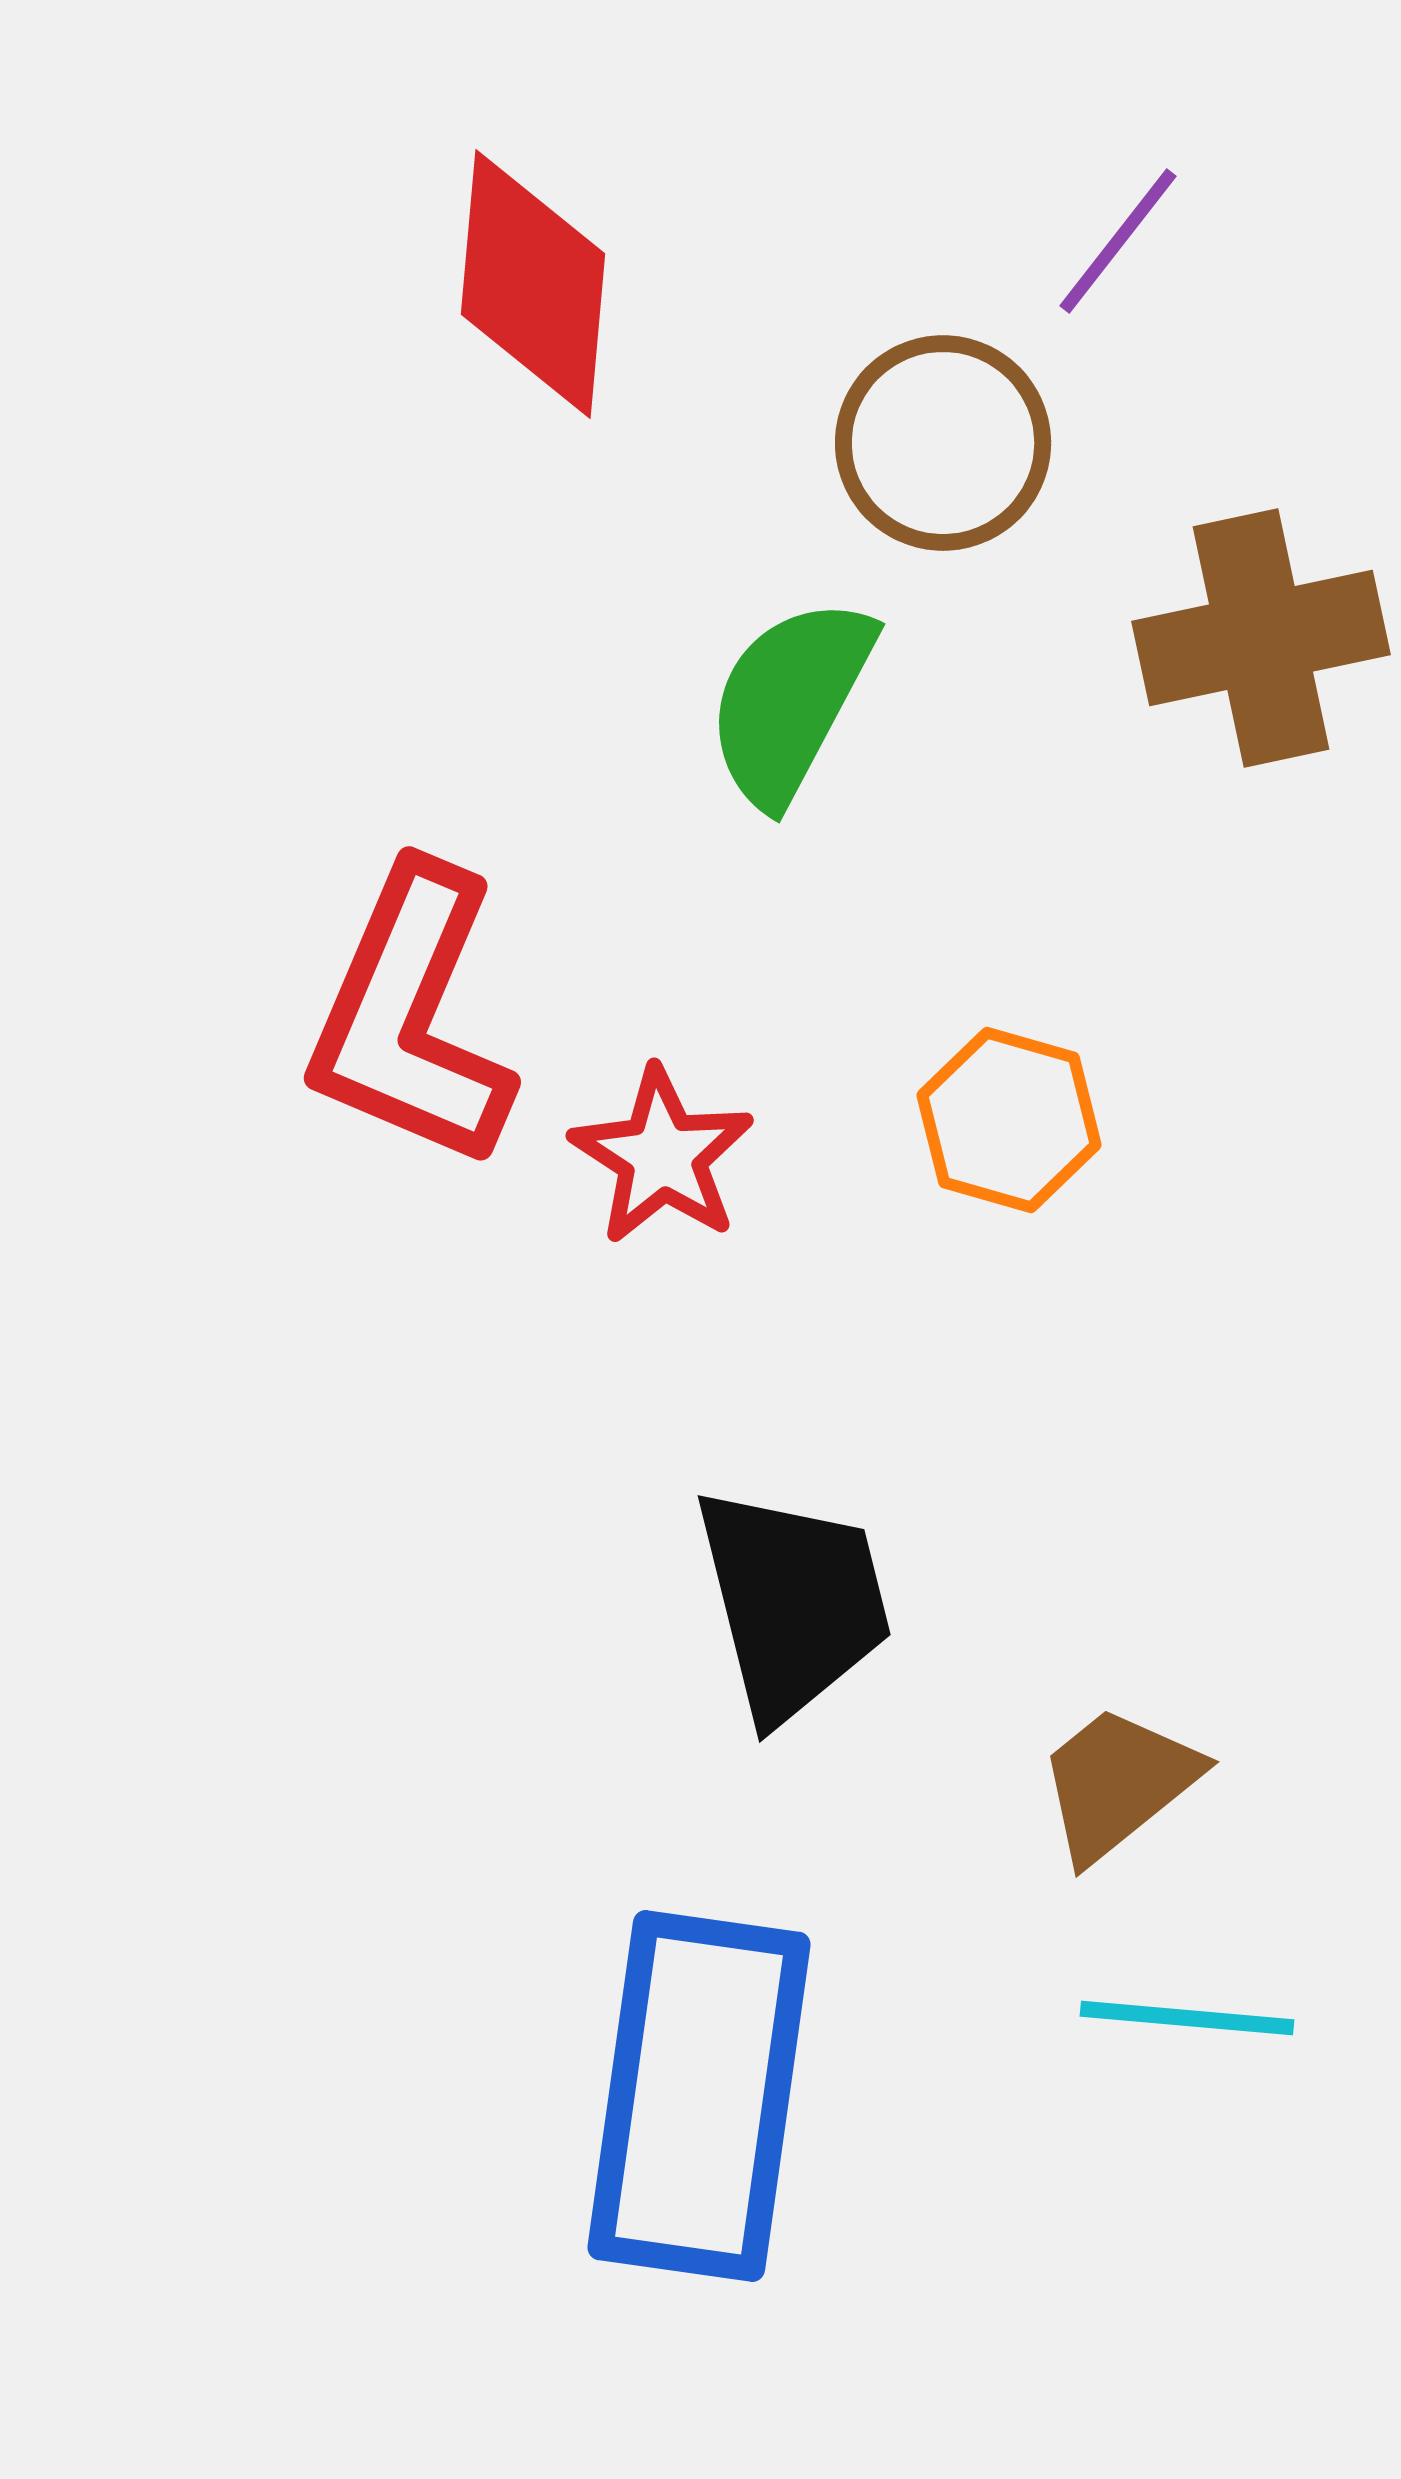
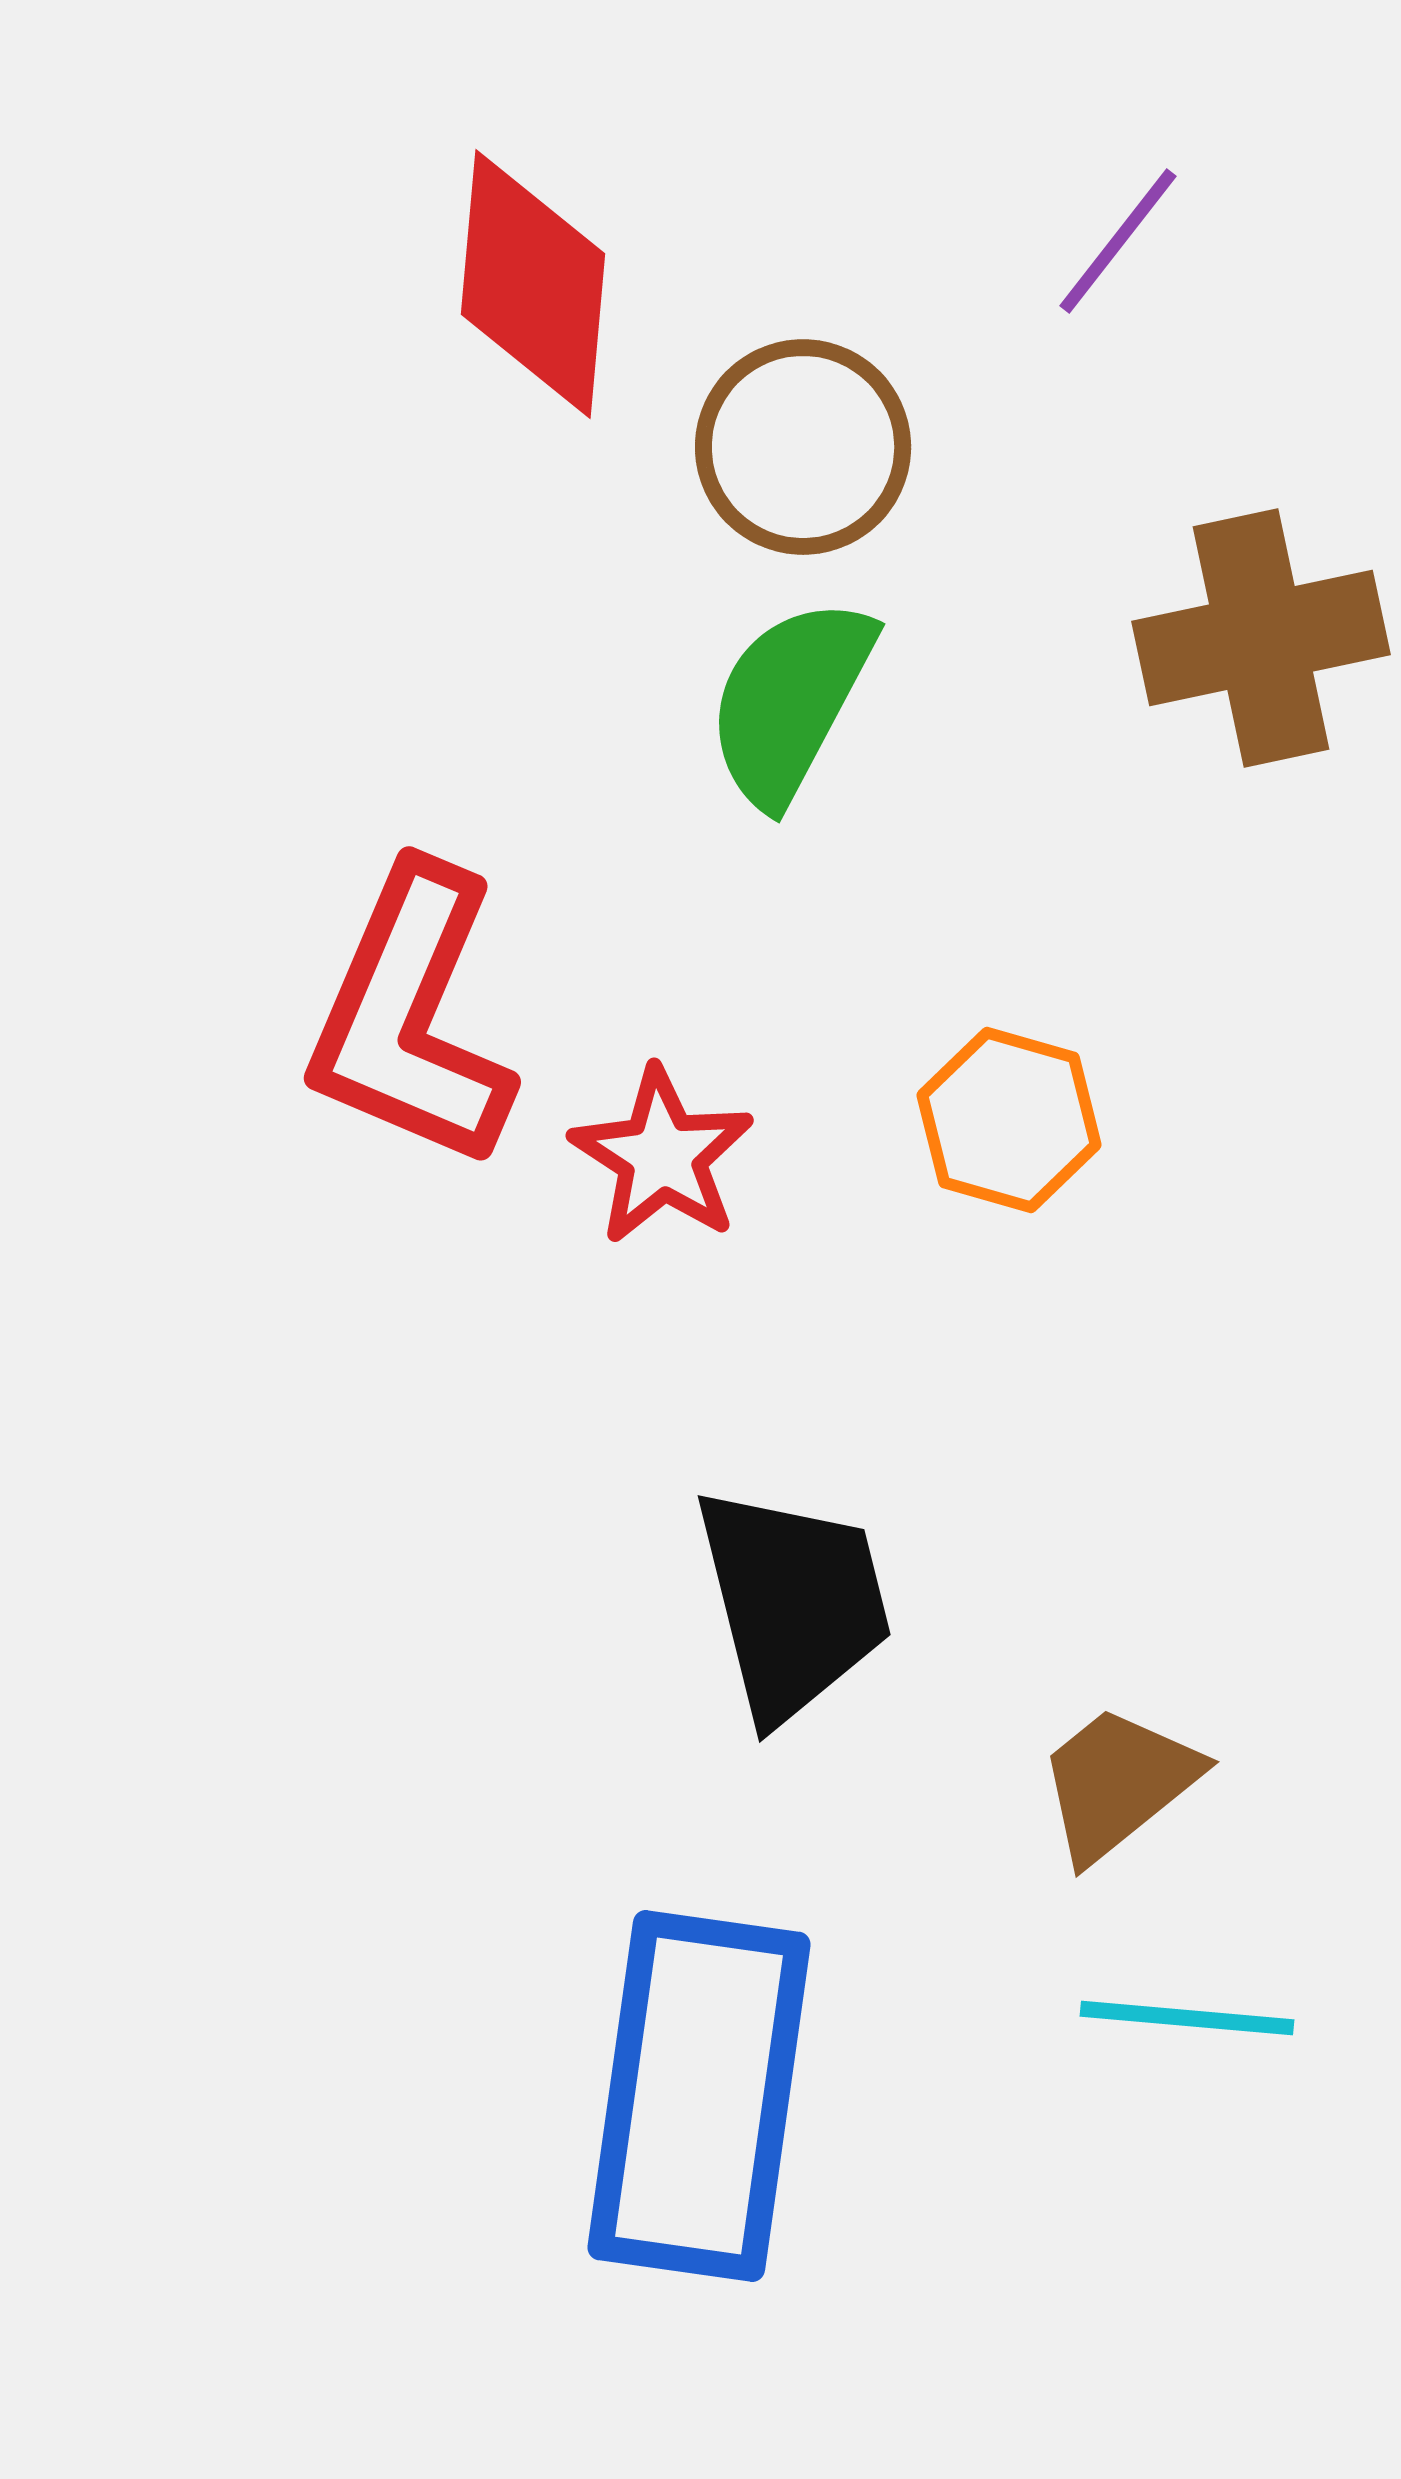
brown circle: moved 140 px left, 4 px down
